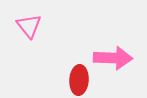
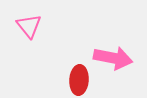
pink arrow: rotated 9 degrees clockwise
